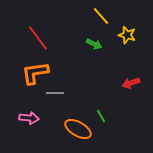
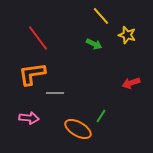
orange L-shape: moved 3 px left, 1 px down
green line: rotated 64 degrees clockwise
